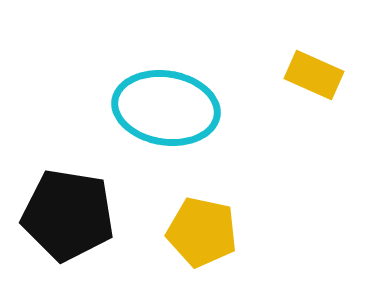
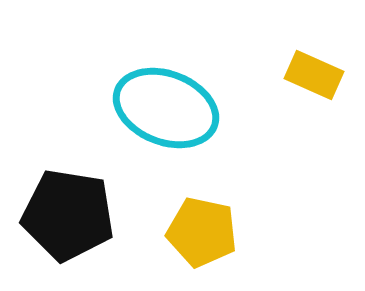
cyan ellipse: rotated 12 degrees clockwise
